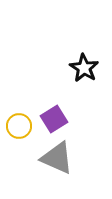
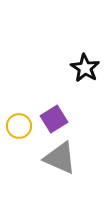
black star: moved 1 px right
gray triangle: moved 3 px right
